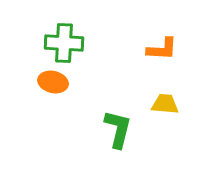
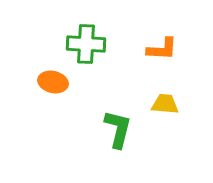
green cross: moved 22 px right, 1 px down
